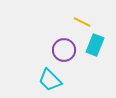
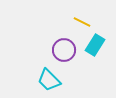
cyan rectangle: rotated 10 degrees clockwise
cyan trapezoid: moved 1 px left
